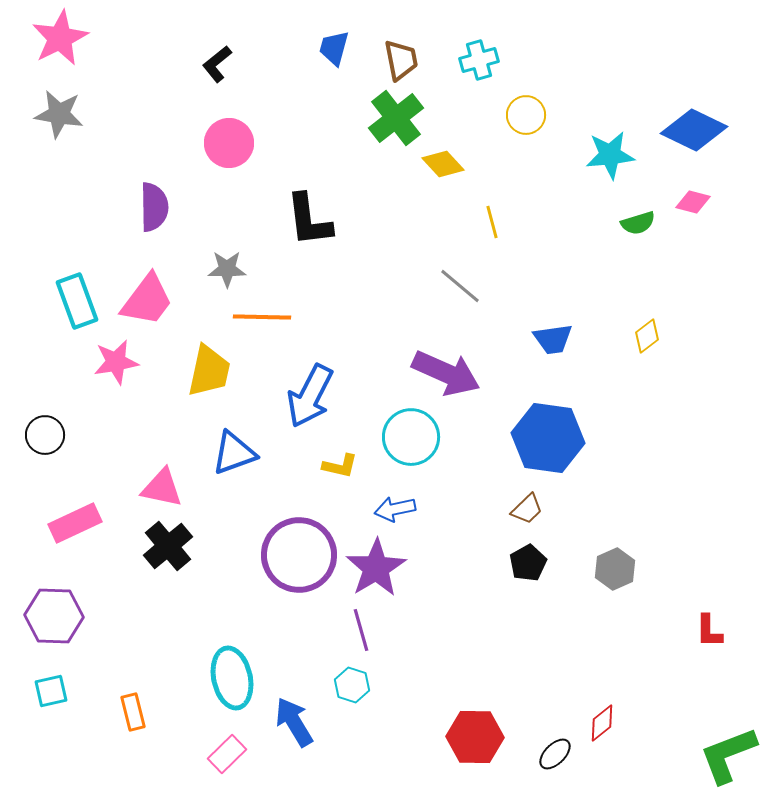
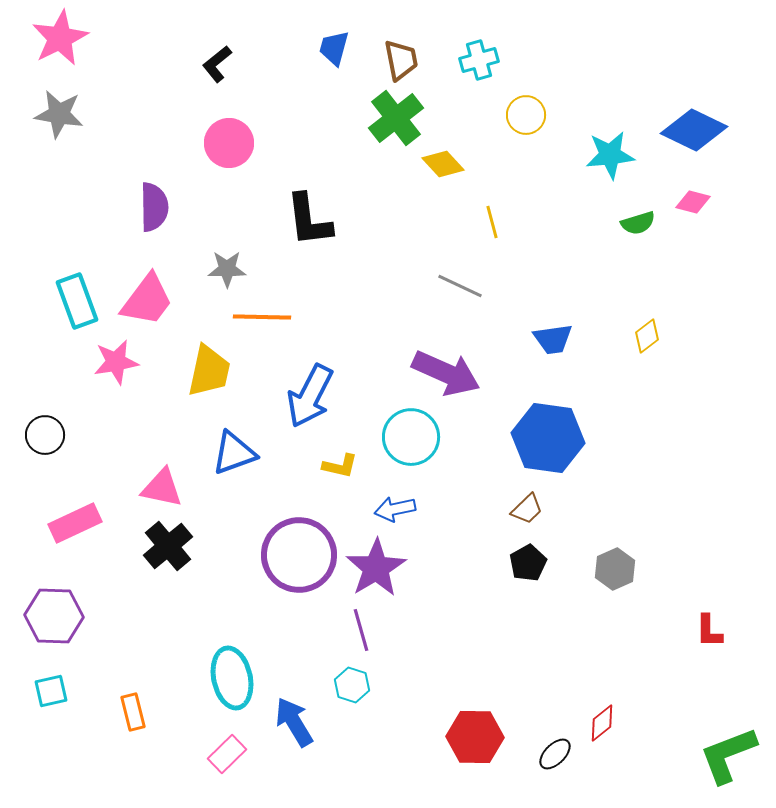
gray line at (460, 286): rotated 15 degrees counterclockwise
